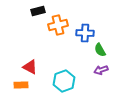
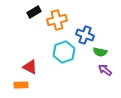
black rectangle: moved 4 px left, 1 px down; rotated 16 degrees counterclockwise
orange cross: moved 1 px left, 5 px up
blue cross: moved 2 px down; rotated 18 degrees clockwise
green semicircle: moved 2 px down; rotated 48 degrees counterclockwise
purple arrow: moved 4 px right; rotated 56 degrees clockwise
cyan hexagon: moved 29 px up
